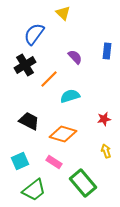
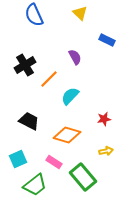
yellow triangle: moved 17 px right
blue semicircle: moved 19 px up; rotated 60 degrees counterclockwise
blue rectangle: moved 11 px up; rotated 70 degrees counterclockwise
purple semicircle: rotated 14 degrees clockwise
cyan semicircle: rotated 30 degrees counterclockwise
orange diamond: moved 4 px right, 1 px down
yellow arrow: rotated 96 degrees clockwise
cyan square: moved 2 px left, 2 px up
green rectangle: moved 6 px up
green trapezoid: moved 1 px right, 5 px up
